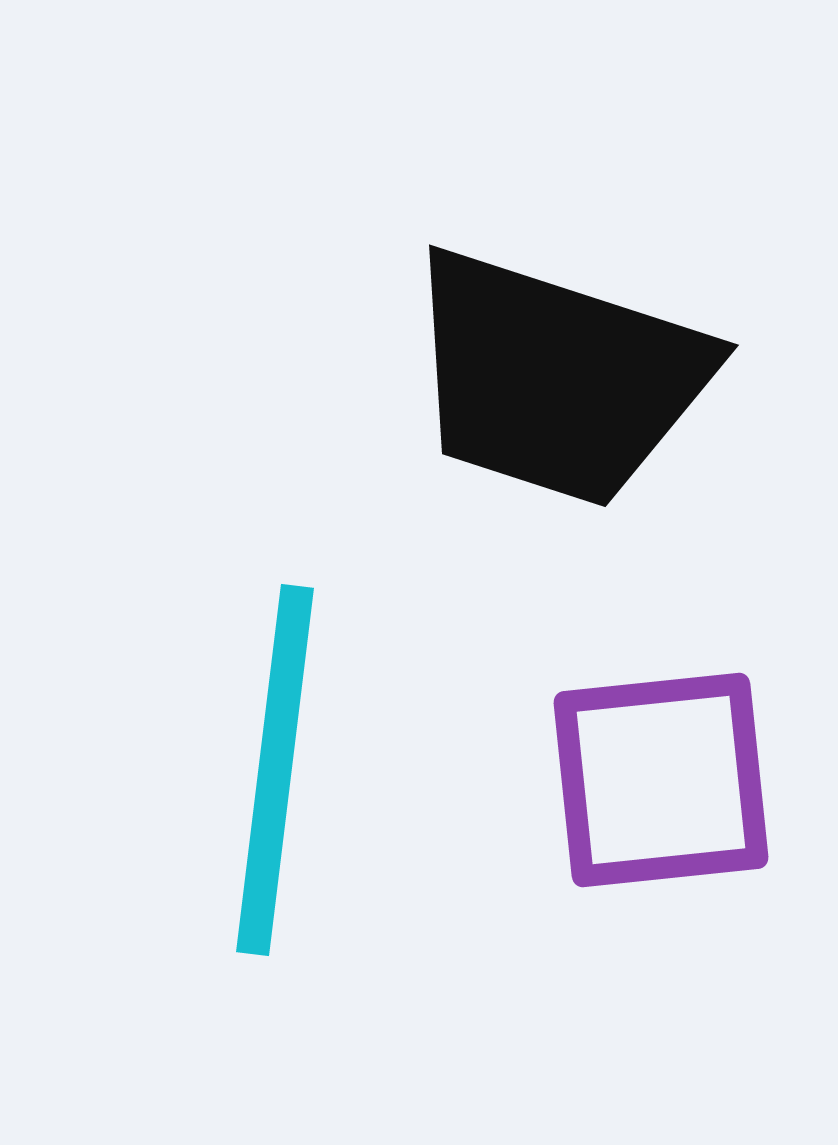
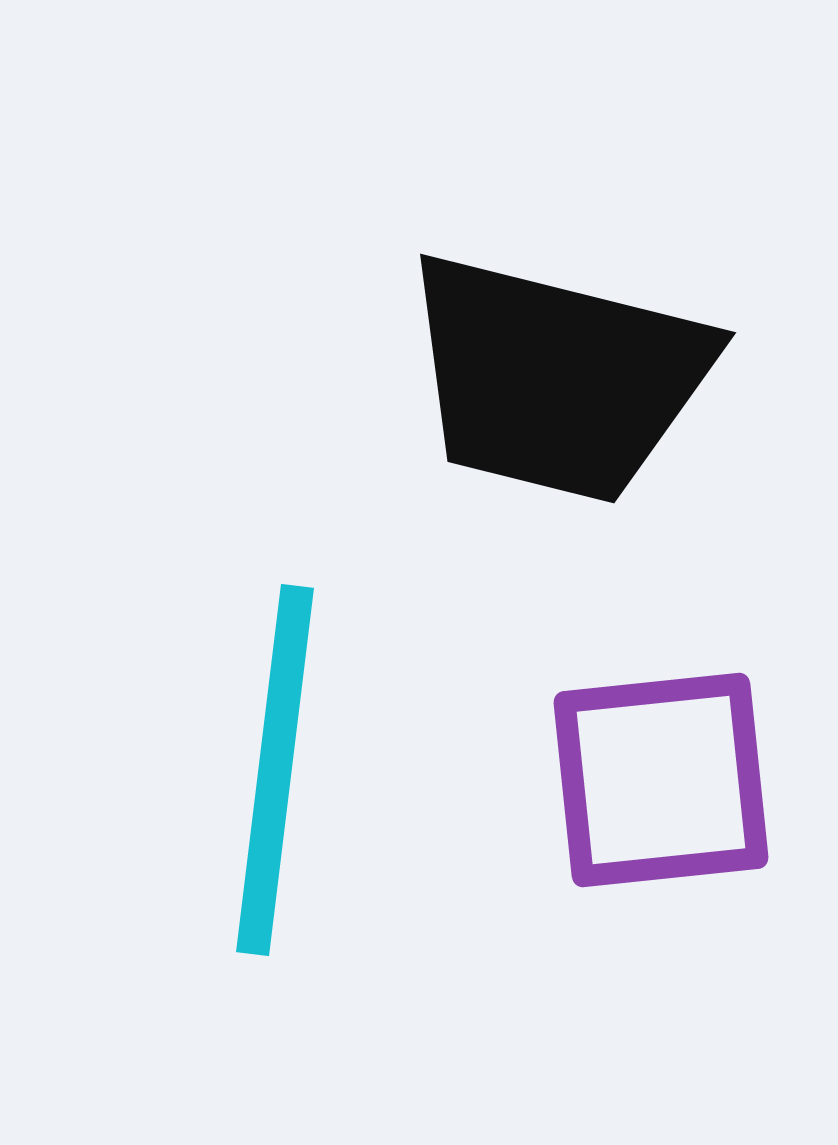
black trapezoid: rotated 4 degrees counterclockwise
